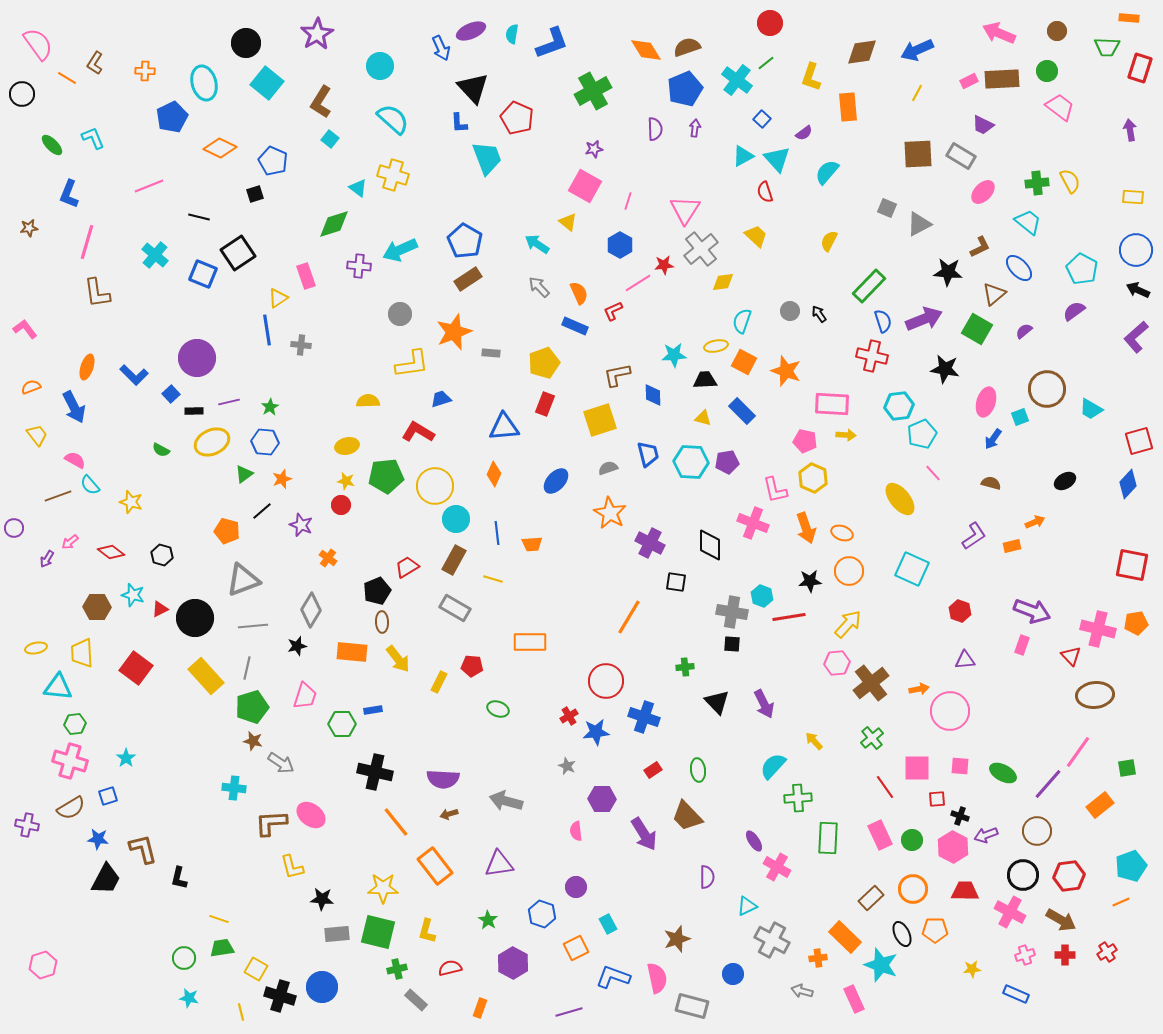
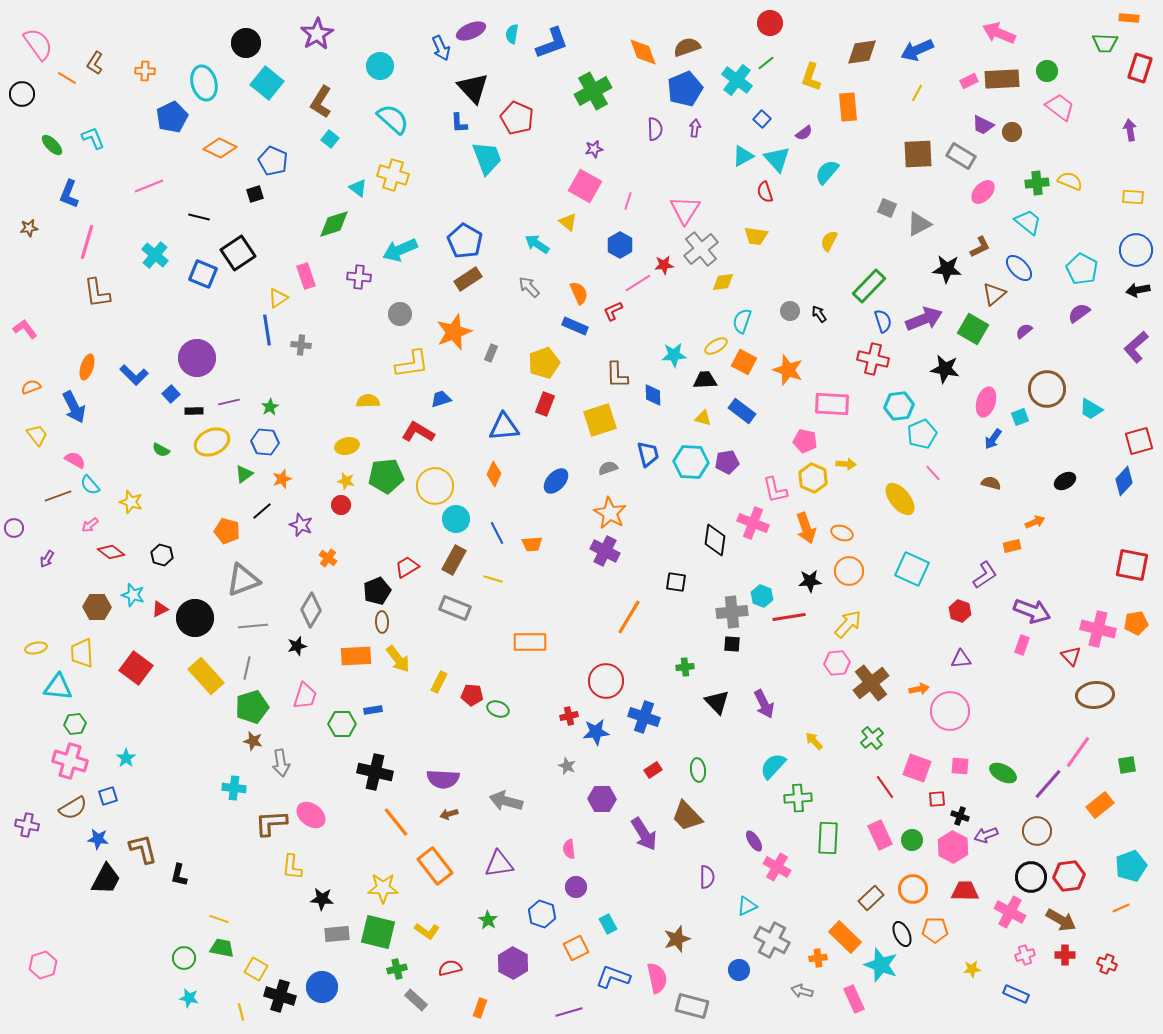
brown circle at (1057, 31): moved 45 px left, 101 px down
green trapezoid at (1107, 47): moved 2 px left, 4 px up
orange diamond at (646, 50): moved 3 px left, 2 px down; rotated 12 degrees clockwise
yellow semicircle at (1070, 181): rotated 40 degrees counterclockwise
yellow trapezoid at (756, 236): rotated 145 degrees clockwise
purple cross at (359, 266): moved 11 px down
black star at (948, 272): moved 1 px left, 3 px up
gray arrow at (539, 287): moved 10 px left
black arrow at (1138, 290): rotated 35 degrees counterclockwise
purple semicircle at (1074, 311): moved 5 px right, 2 px down
green square at (977, 329): moved 4 px left
purple L-shape at (1136, 337): moved 10 px down
yellow ellipse at (716, 346): rotated 20 degrees counterclockwise
gray rectangle at (491, 353): rotated 72 degrees counterclockwise
red cross at (872, 356): moved 1 px right, 3 px down
orange star at (786, 371): moved 2 px right, 1 px up
brown L-shape at (617, 375): rotated 80 degrees counterclockwise
blue rectangle at (742, 411): rotated 8 degrees counterclockwise
yellow arrow at (846, 435): moved 29 px down
blue diamond at (1128, 484): moved 4 px left, 3 px up
blue line at (497, 533): rotated 20 degrees counterclockwise
purple L-shape at (974, 536): moved 11 px right, 39 px down
pink arrow at (70, 542): moved 20 px right, 17 px up
purple cross at (650, 543): moved 45 px left, 8 px down
black diamond at (710, 545): moved 5 px right, 5 px up; rotated 8 degrees clockwise
gray rectangle at (455, 608): rotated 8 degrees counterclockwise
gray cross at (732, 612): rotated 16 degrees counterclockwise
orange rectangle at (352, 652): moved 4 px right, 4 px down; rotated 8 degrees counterclockwise
purple triangle at (965, 660): moved 4 px left, 1 px up
red pentagon at (472, 666): moved 29 px down
red cross at (569, 716): rotated 18 degrees clockwise
gray arrow at (281, 763): rotated 48 degrees clockwise
pink square at (917, 768): rotated 20 degrees clockwise
green square at (1127, 768): moved 3 px up
brown semicircle at (71, 808): moved 2 px right
pink semicircle at (576, 831): moved 7 px left, 18 px down
yellow L-shape at (292, 867): rotated 20 degrees clockwise
black circle at (1023, 875): moved 8 px right, 2 px down
black L-shape at (179, 878): moved 3 px up
orange line at (1121, 902): moved 6 px down
yellow L-shape at (427, 931): rotated 70 degrees counterclockwise
green trapezoid at (222, 948): rotated 20 degrees clockwise
red cross at (1107, 952): moved 12 px down; rotated 36 degrees counterclockwise
blue circle at (733, 974): moved 6 px right, 4 px up
